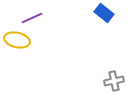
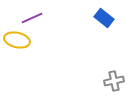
blue rectangle: moved 5 px down
